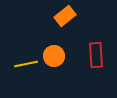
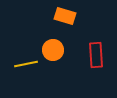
orange rectangle: rotated 55 degrees clockwise
orange circle: moved 1 px left, 6 px up
